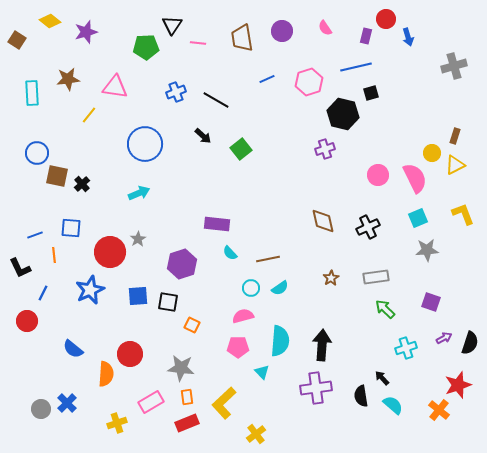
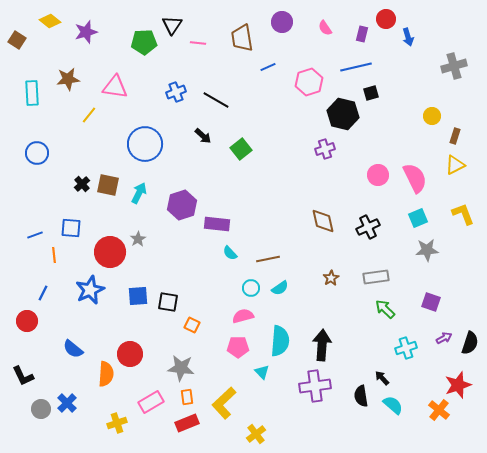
purple circle at (282, 31): moved 9 px up
purple rectangle at (366, 36): moved 4 px left, 2 px up
green pentagon at (146, 47): moved 2 px left, 5 px up
blue line at (267, 79): moved 1 px right, 12 px up
yellow circle at (432, 153): moved 37 px up
brown square at (57, 176): moved 51 px right, 9 px down
cyan arrow at (139, 193): rotated 40 degrees counterclockwise
purple hexagon at (182, 264): moved 59 px up
black L-shape at (20, 268): moved 3 px right, 108 px down
purple cross at (316, 388): moved 1 px left, 2 px up
